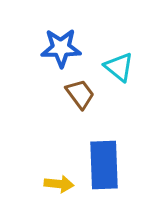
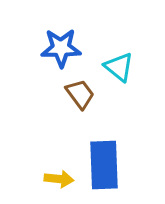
yellow arrow: moved 5 px up
